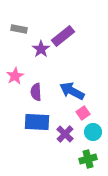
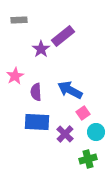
gray rectangle: moved 9 px up; rotated 14 degrees counterclockwise
blue arrow: moved 2 px left, 1 px up
cyan circle: moved 3 px right
